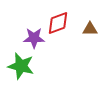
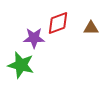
brown triangle: moved 1 px right, 1 px up
green star: moved 1 px up
